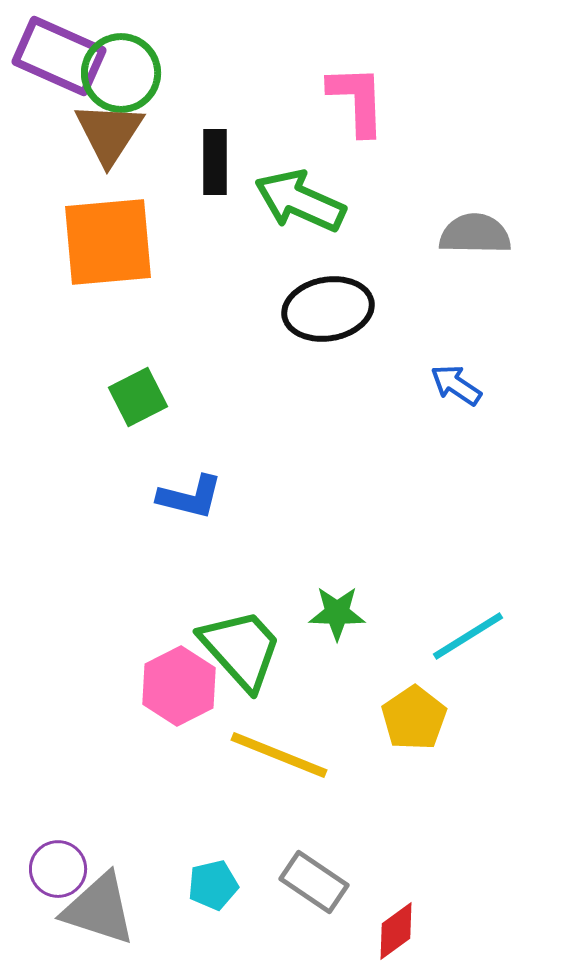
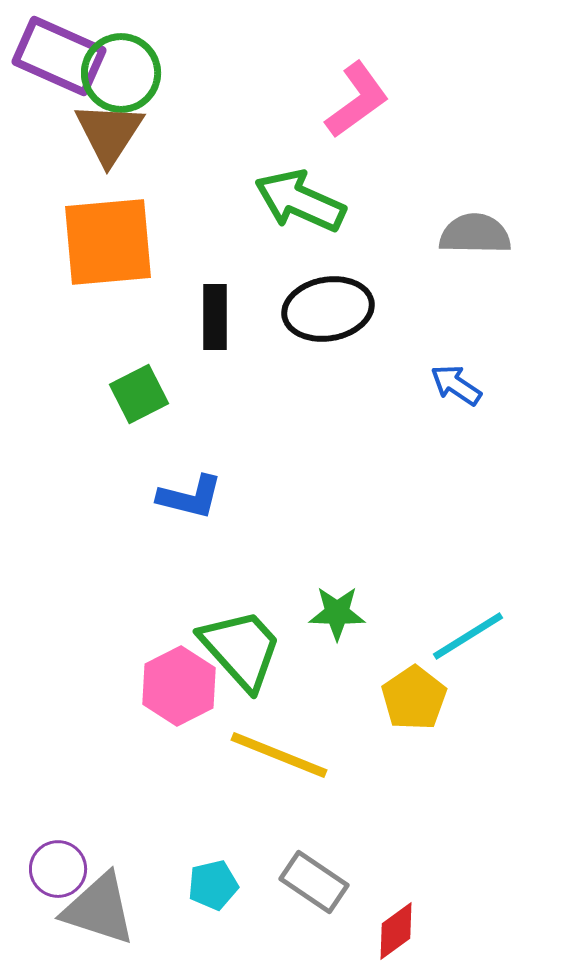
pink L-shape: rotated 56 degrees clockwise
black rectangle: moved 155 px down
green square: moved 1 px right, 3 px up
yellow pentagon: moved 20 px up
